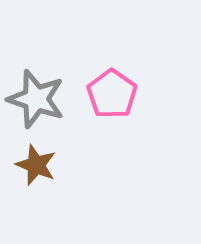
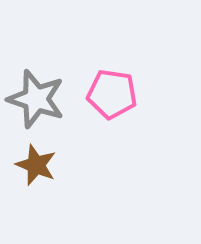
pink pentagon: rotated 27 degrees counterclockwise
